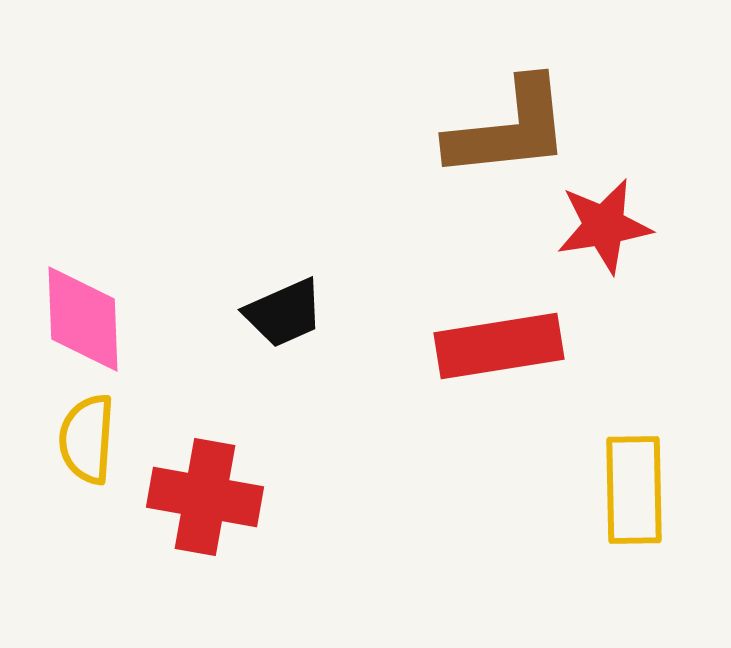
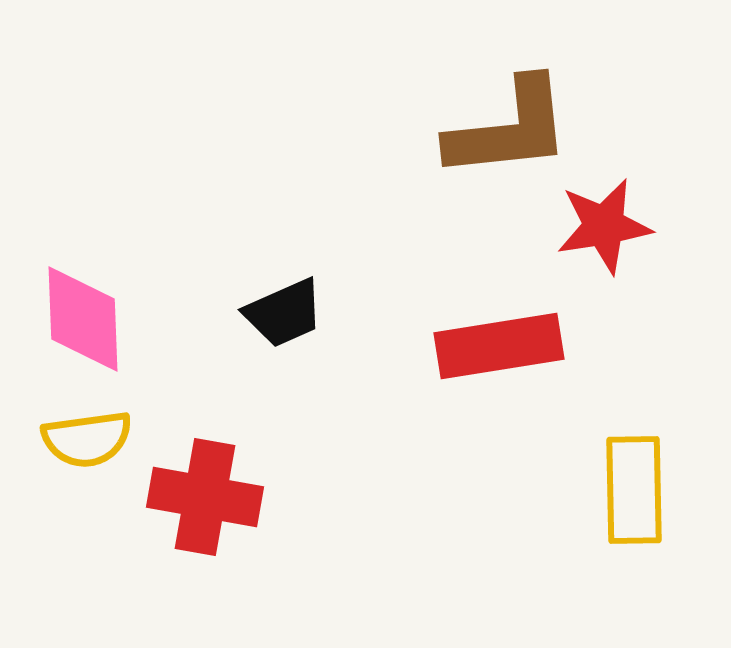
yellow semicircle: rotated 102 degrees counterclockwise
